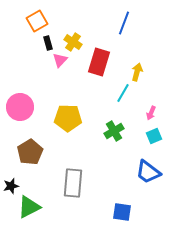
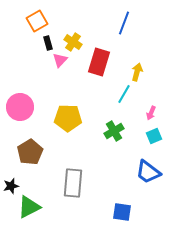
cyan line: moved 1 px right, 1 px down
